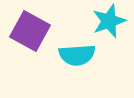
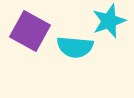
cyan semicircle: moved 2 px left, 8 px up; rotated 9 degrees clockwise
